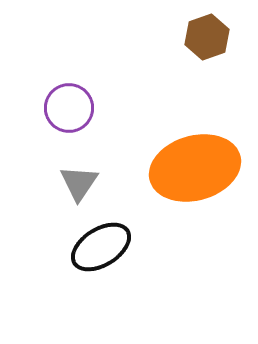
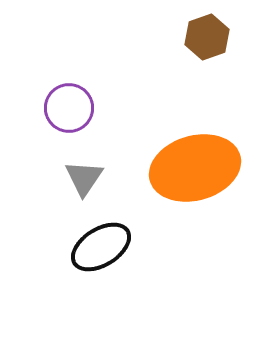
gray triangle: moved 5 px right, 5 px up
